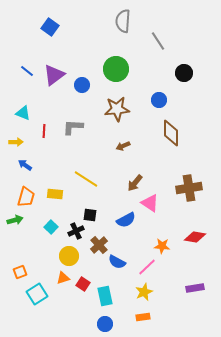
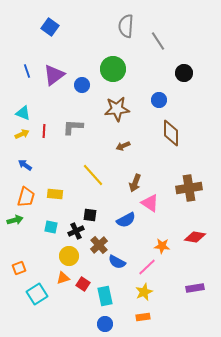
gray semicircle at (123, 21): moved 3 px right, 5 px down
green circle at (116, 69): moved 3 px left
blue line at (27, 71): rotated 32 degrees clockwise
yellow arrow at (16, 142): moved 6 px right, 8 px up; rotated 24 degrees counterclockwise
yellow line at (86, 179): moved 7 px right, 4 px up; rotated 15 degrees clockwise
brown arrow at (135, 183): rotated 18 degrees counterclockwise
cyan square at (51, 227): rotated 32 degrees counterclockwise
orange square at (20, 272): moved 1 px left, 4 px up
